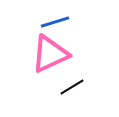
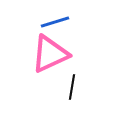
black line: rotated 50 degrees counterclockwise
